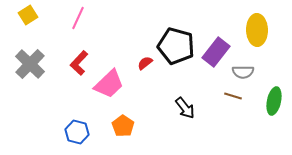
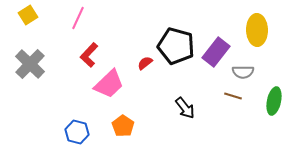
red L-shape: moved 10 px right, 8 px up
